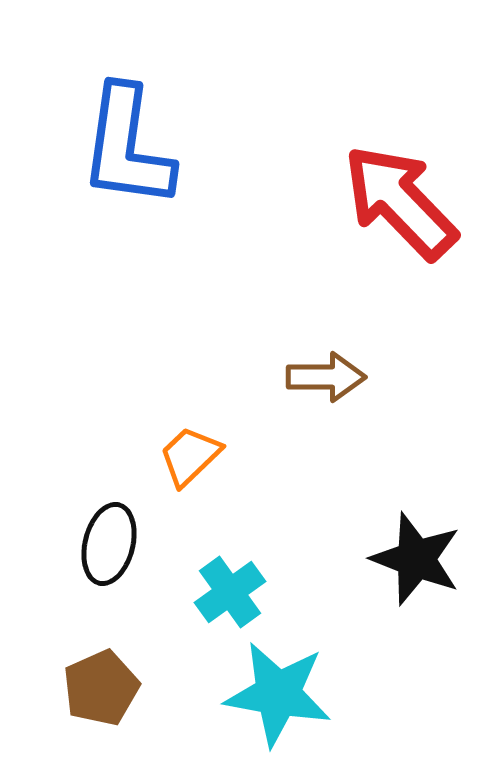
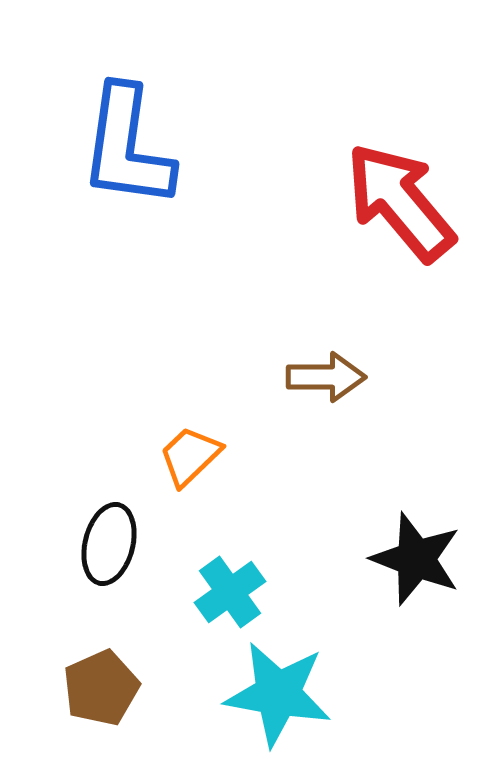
red arrow: rotated 4 degrees clockwise
